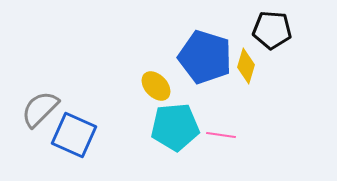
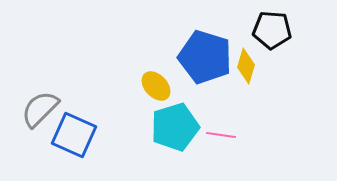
cyan pentagon: rotated 12 degrees counterclockwise
